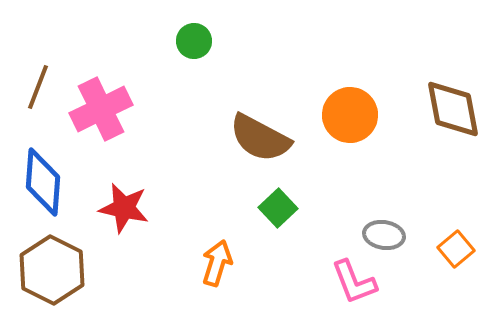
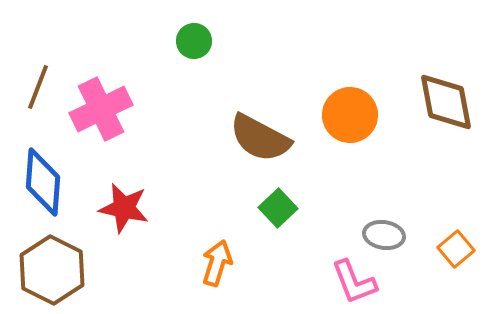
brown diamond: moved 7 px left, 7 px up
